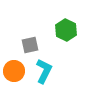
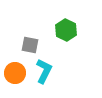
gray square: rotated 24 degrees clockwise
orange circle: moved 1 px right, 2 px down
